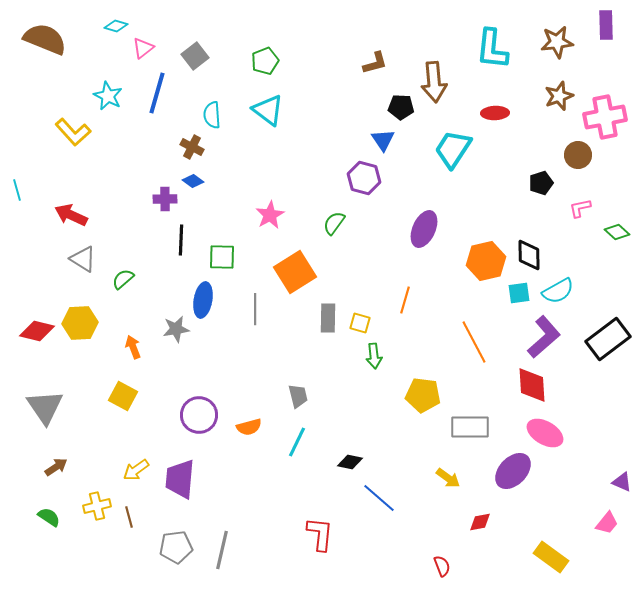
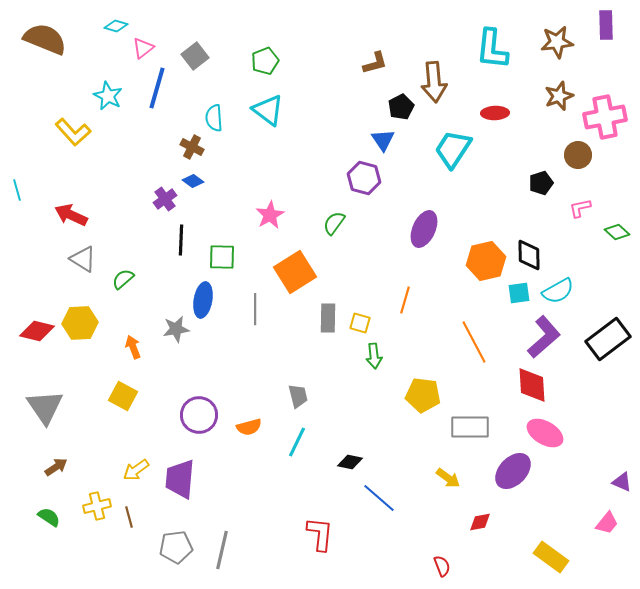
blue line at (157, 93): moved 5 px up
black pentagon at (401, 107): rotated 30 degrees counterclockwise
cyan semicircle at (212, 115): moved 2 px right, 3 px down
purple cross at (165, 199): rotated 35 degrees counterclockwise
